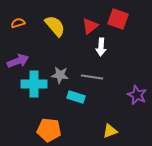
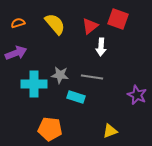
yellow semicircle: moved 2 px up
purple arrow: moved 2 px left, 8 px up
orange pentagon: moved 1 px right, 1 px up
